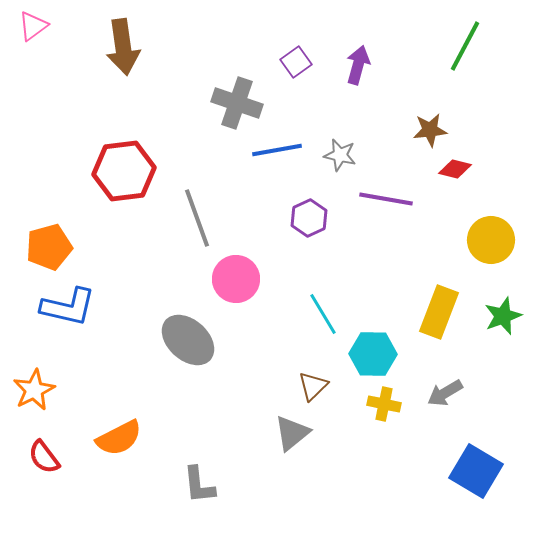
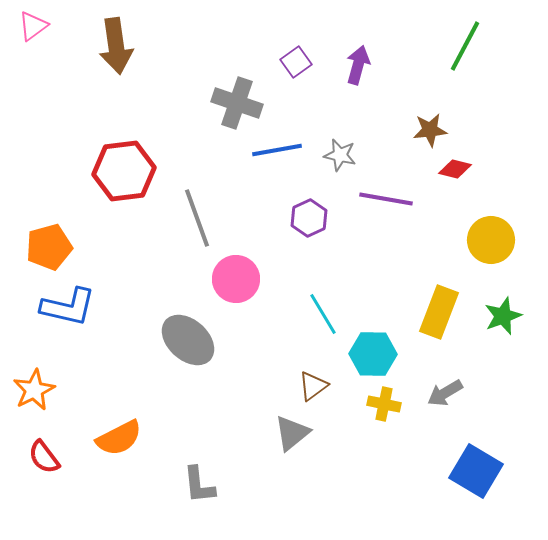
brown arrow: moved 7 px left, 1 px up
brown triangle: rotated 8 degrees clockwise
